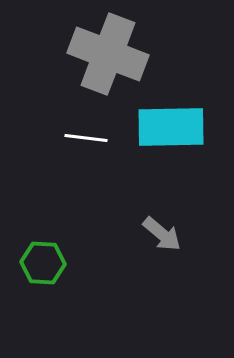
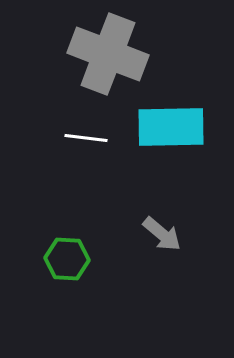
green hexagon: moved 24 px right, 4 px up
